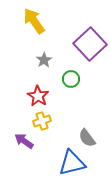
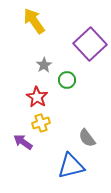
gray star: moved 5 px down
green circle: moved 4 px left, 1 px down
red star: moved 1 px left, 1 px down
yellow cross: moved 1 px left, 2 px down
purple arrow: moved 1 px left, 1 px down
blue triangle: moved 1 px left, 3 px down
